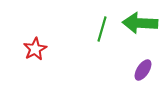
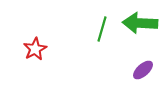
purple ellipse: rotated 15 degrees clockwise
